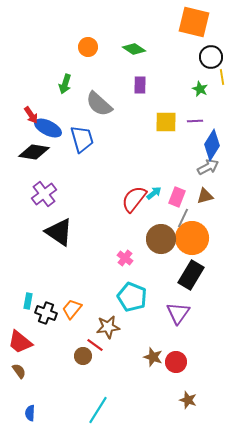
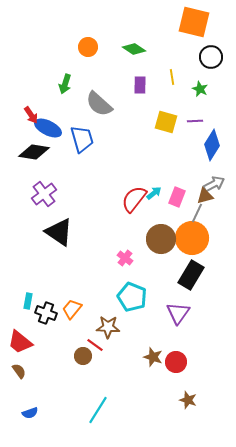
yellow line at (222, 77): moved 50 px left
yellow square at (166, 122): rotated 15 degrees clockwise
gray arrow at (208, 167): moved 6 px right, 17 px down
gray line at (183, 218): moved 14 px right, 5 px up
brown star at (108, 327): rotated 10 degrees clockwise
blue semicircle at (30, 413): rotated 112 degrees counterclockwise
